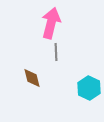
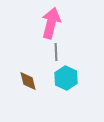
brown diamond: moved 4 px left, 3 px down
cyan hexagon: moved 23 px left, 10 px up
